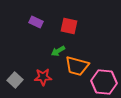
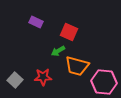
red square: moved 6 px down; rotated 12 degrees clockwise
